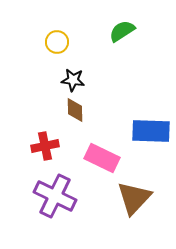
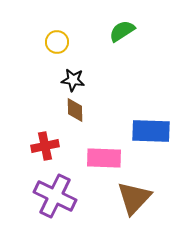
pink rectangle: moved 2 px right; rotated 24 degrees counterclockwise
